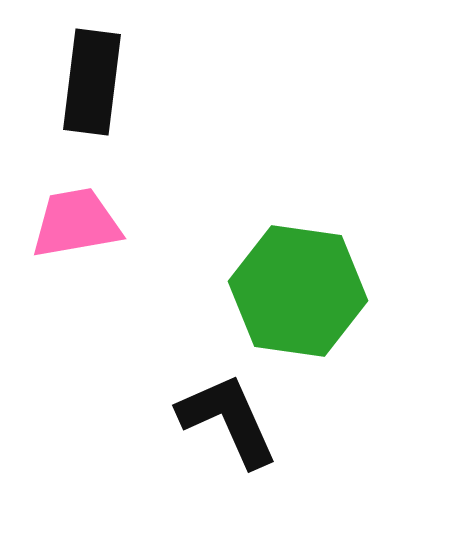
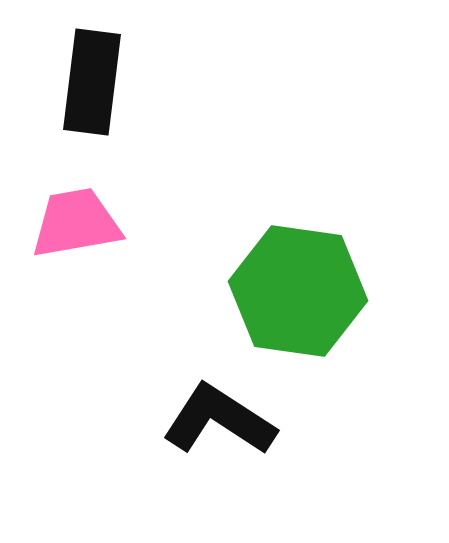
black L-shape: moved 9 px left; rotated 33 degrees counterclockwise
